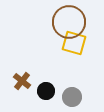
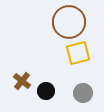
yellow square: moved 4 px right, 10 px down; rotated 30 degrees counterclockwise
gray circle: moved 11 px right, 4 px up
